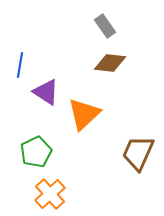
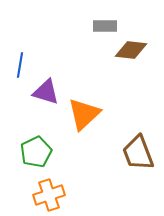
gray rectangle: rotated 55 degrees counterclockwise
brown diamond: moved 21 px right, 13 px up
purple triangle: rotated 16 degrees counterclockwise
brown trapezoid: rotated 45 degrees counterclockwise
orange cross: moved 1 px left, 1 px down; rotated 24 degrees clockwise
